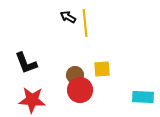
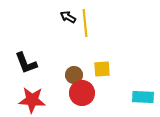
brown circle: moved 1 px left
red circle: moved 2 px right, 3 px down
